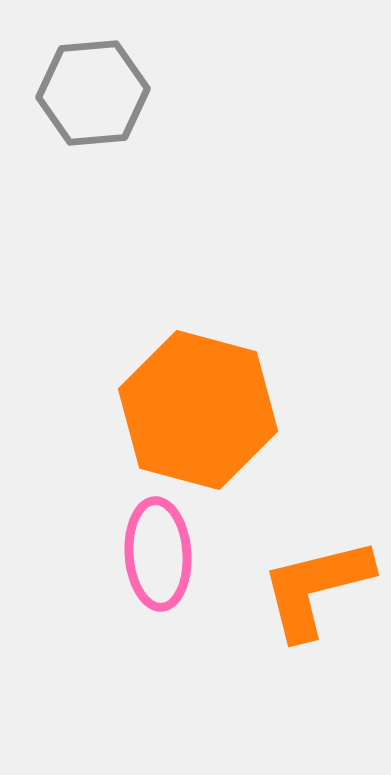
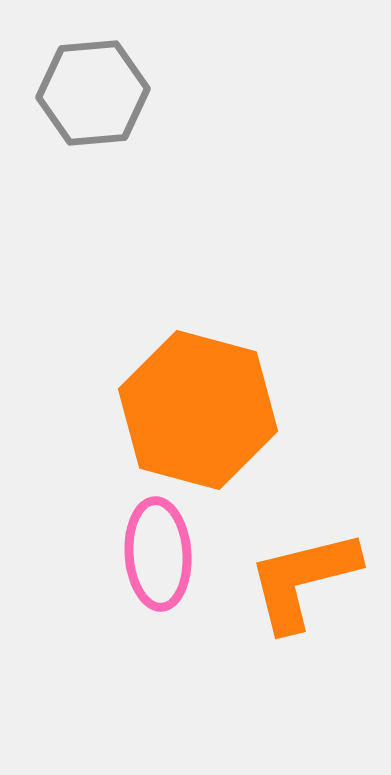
orange L-shape: moved 13 px left, 8 px up
